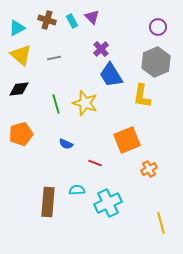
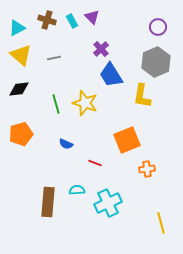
orange cross: moved 2 px left; rotated 21 degrees clockwise
